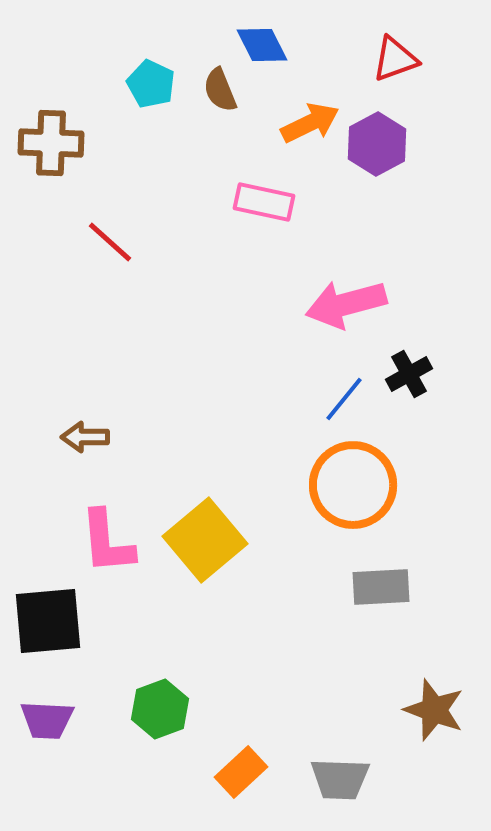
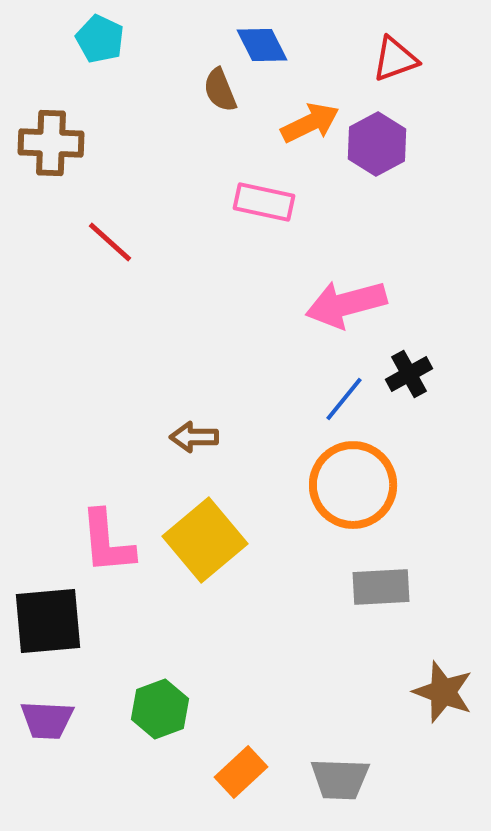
cyan pentagon: moved 51 px left, 45 px up
brown arrow: moved 109 px right
brown star: moved 9 px right, 18 px up
